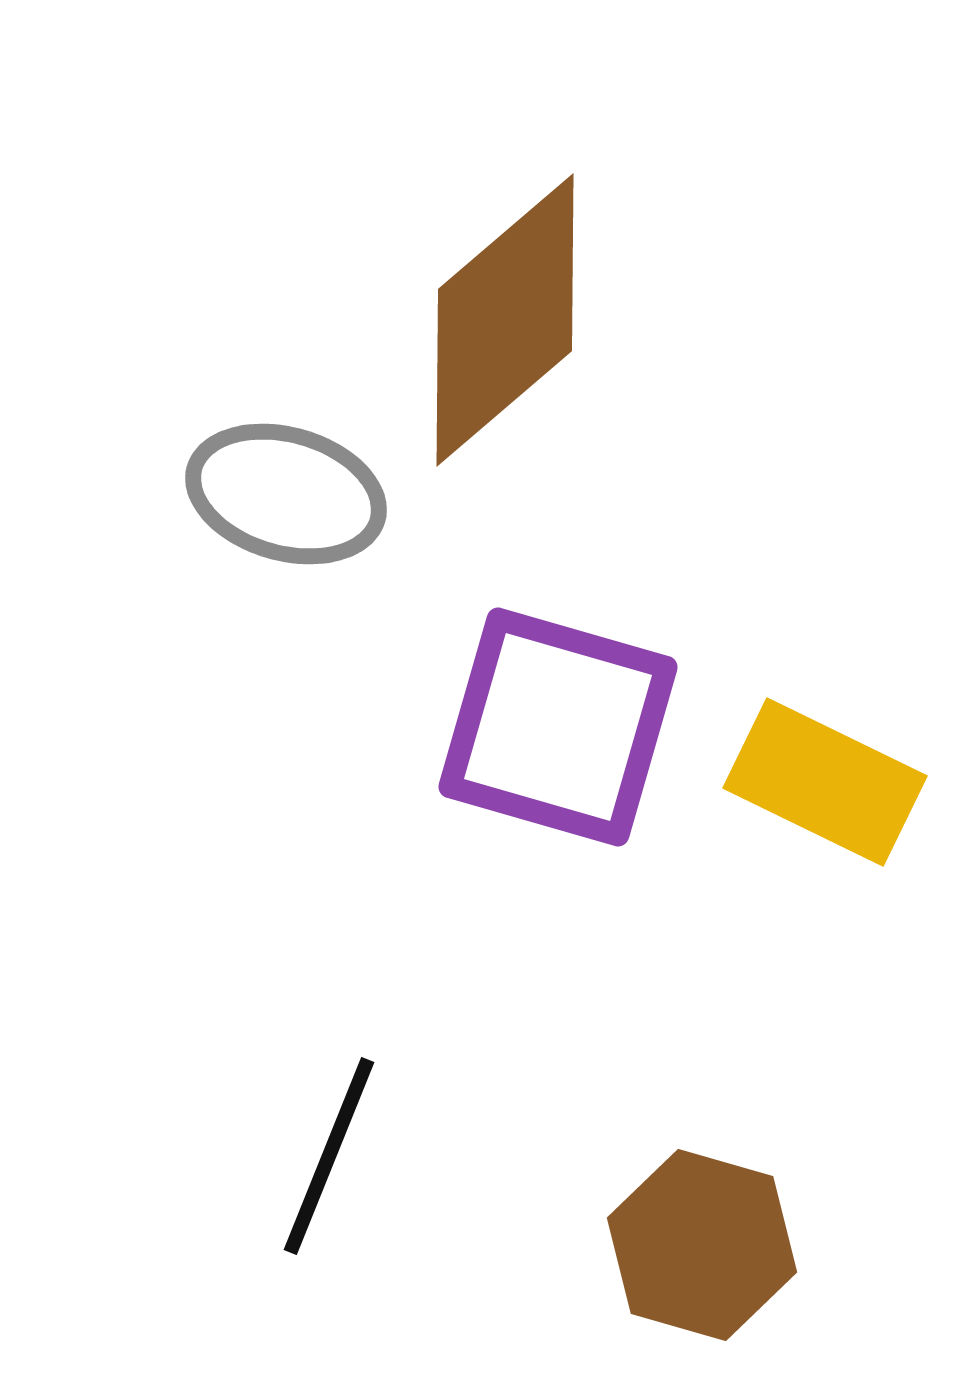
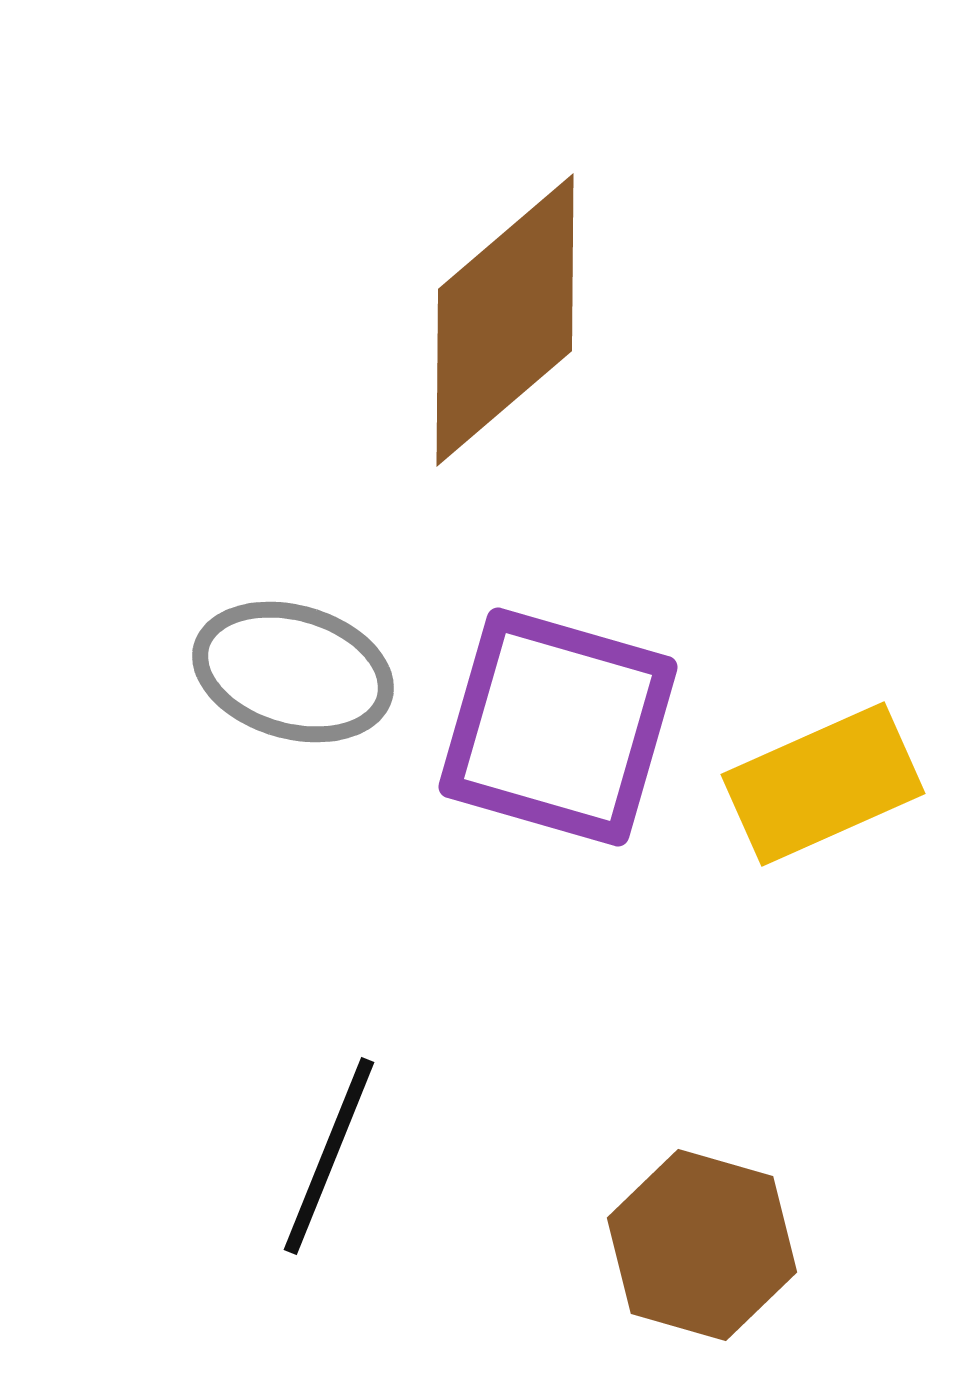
gray ellipse: moved 7 px right, 178 px down
yellow rectangle: moved 2 px left, 2 px down; rotated 50 degrees counterclockwise
